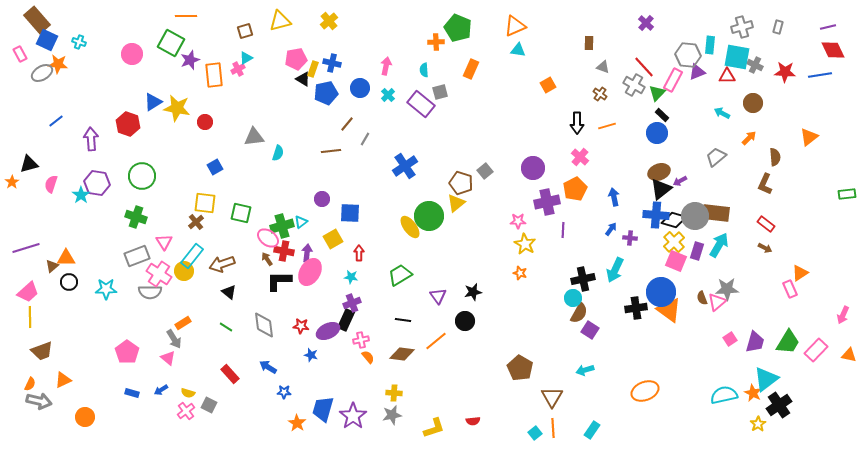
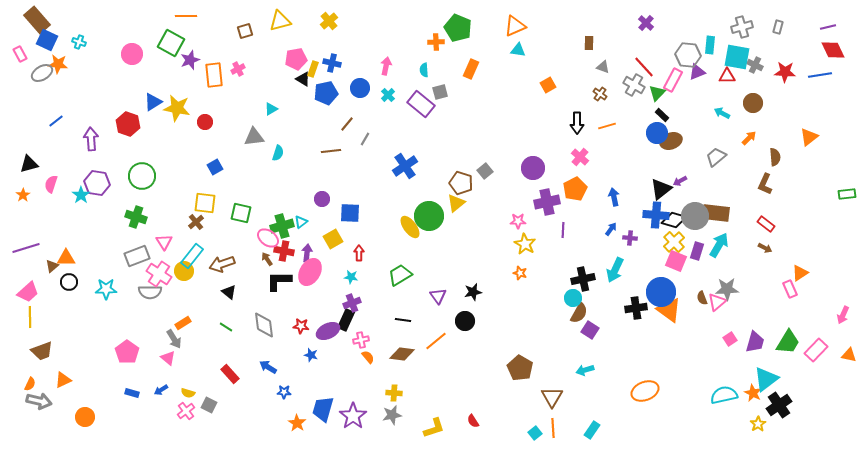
cyan triangle at (246, 58): moved 25 px right, 51 px down
brown ellipse at (659, 172): moved 12 px right, 31 px up
orange star at (12, 182): moved 11 px right, 13 px down
red semicircle at (473, 421): rotated 64 degrees clockwise
